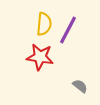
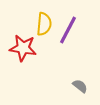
red star: moved 17 px left, 9 px up
